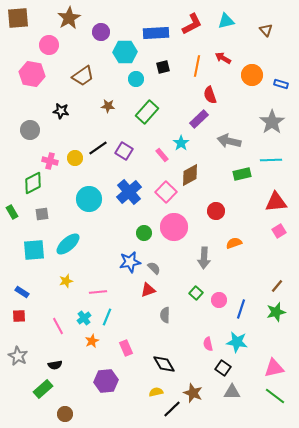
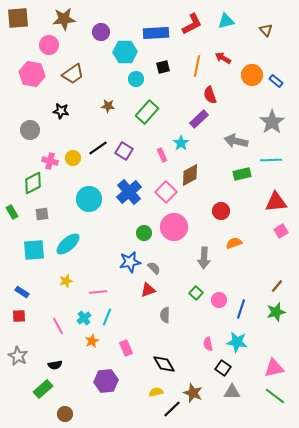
brown star at (69, 18): moved 5 px left, 1 px down; rotated 25 degrees clockwise
brown trapezoid at (83, 76): moved 10 px left, 2 px up
blue rectangle at (281, 84): moved 5 px left, 3 px up; rotated 24 degrees clockwise
gray arrow at (229, 141): moved 7 px right
pink rectangle at (162, 155): rotated 16 degrees clockwise
yellow circle at (75, 158): moved 2 px left
red circle at (216, 211): moved 5 px right
pink square at (279, 231): moved 2 px right
